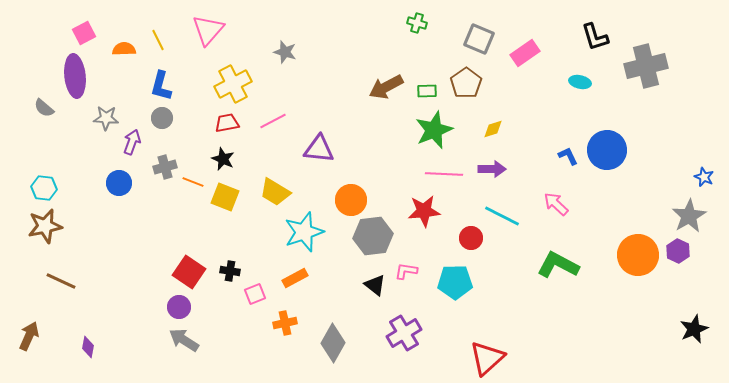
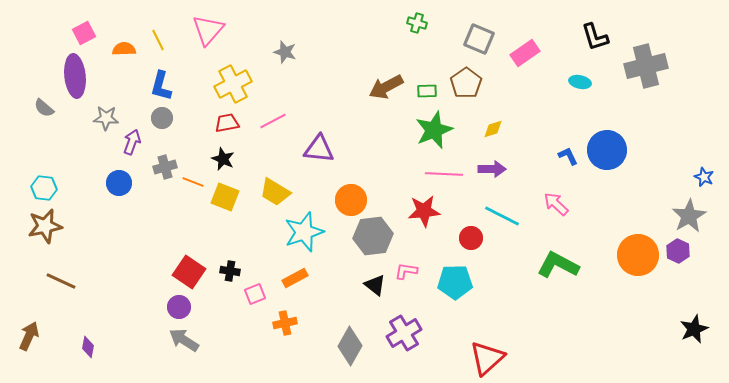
gray diamond at (333, 343): moved 17 px right, 3 px down
